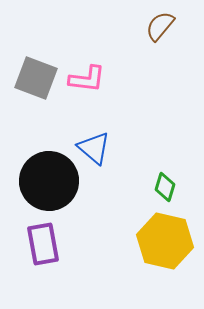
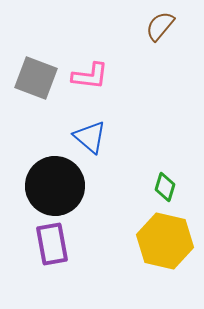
pink L-shape: moved 3 px right, 3 px up
blue triangle: moved 4 px left, 11 px up
black circle: moved 6 px right, 5 px down
purple rectangle: moved 9 px right
